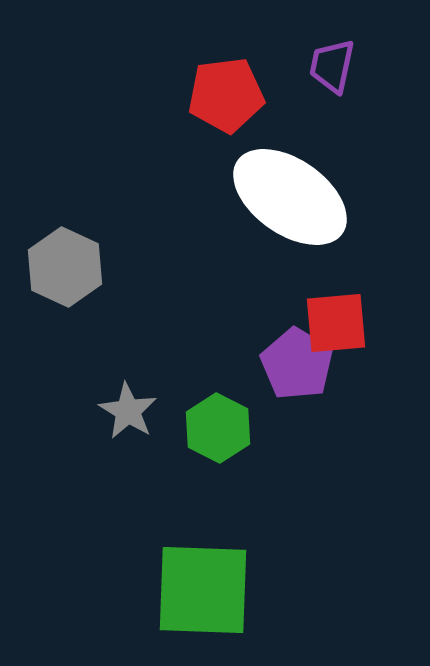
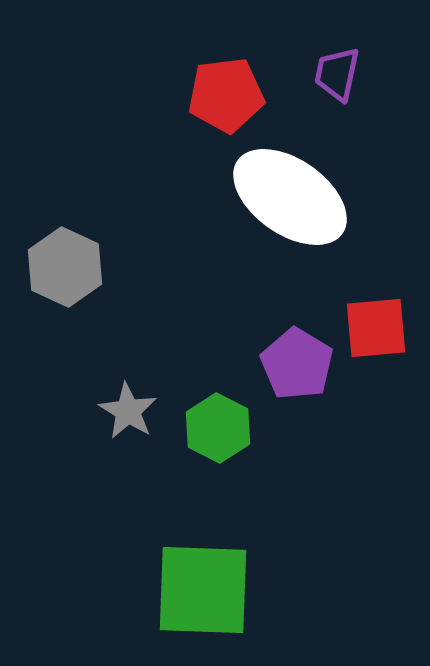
purple trapezoid: moved 5 px right, 8 px down
red square: moved 40 px right, 5 px down
